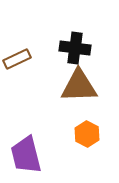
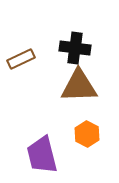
brown rectangle: moved 4 px right
purple trapezoid: moved 16 px right
